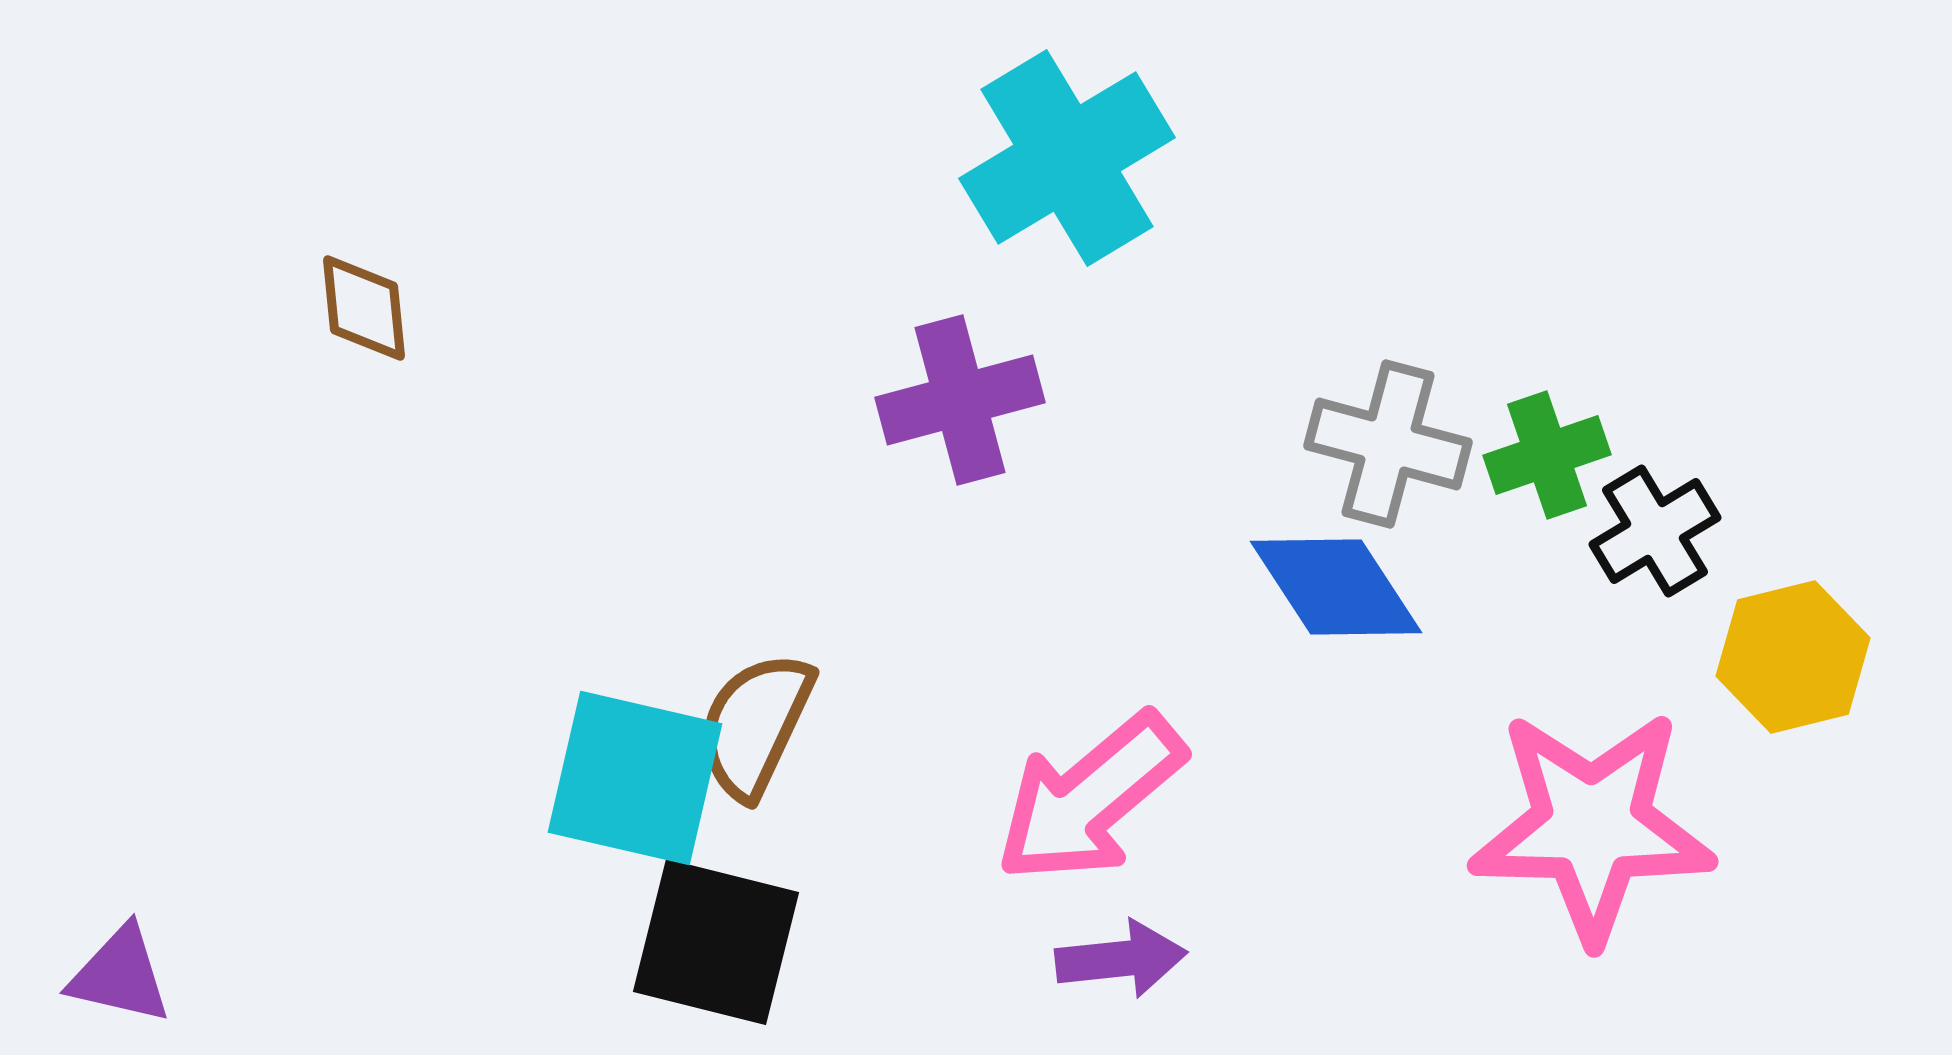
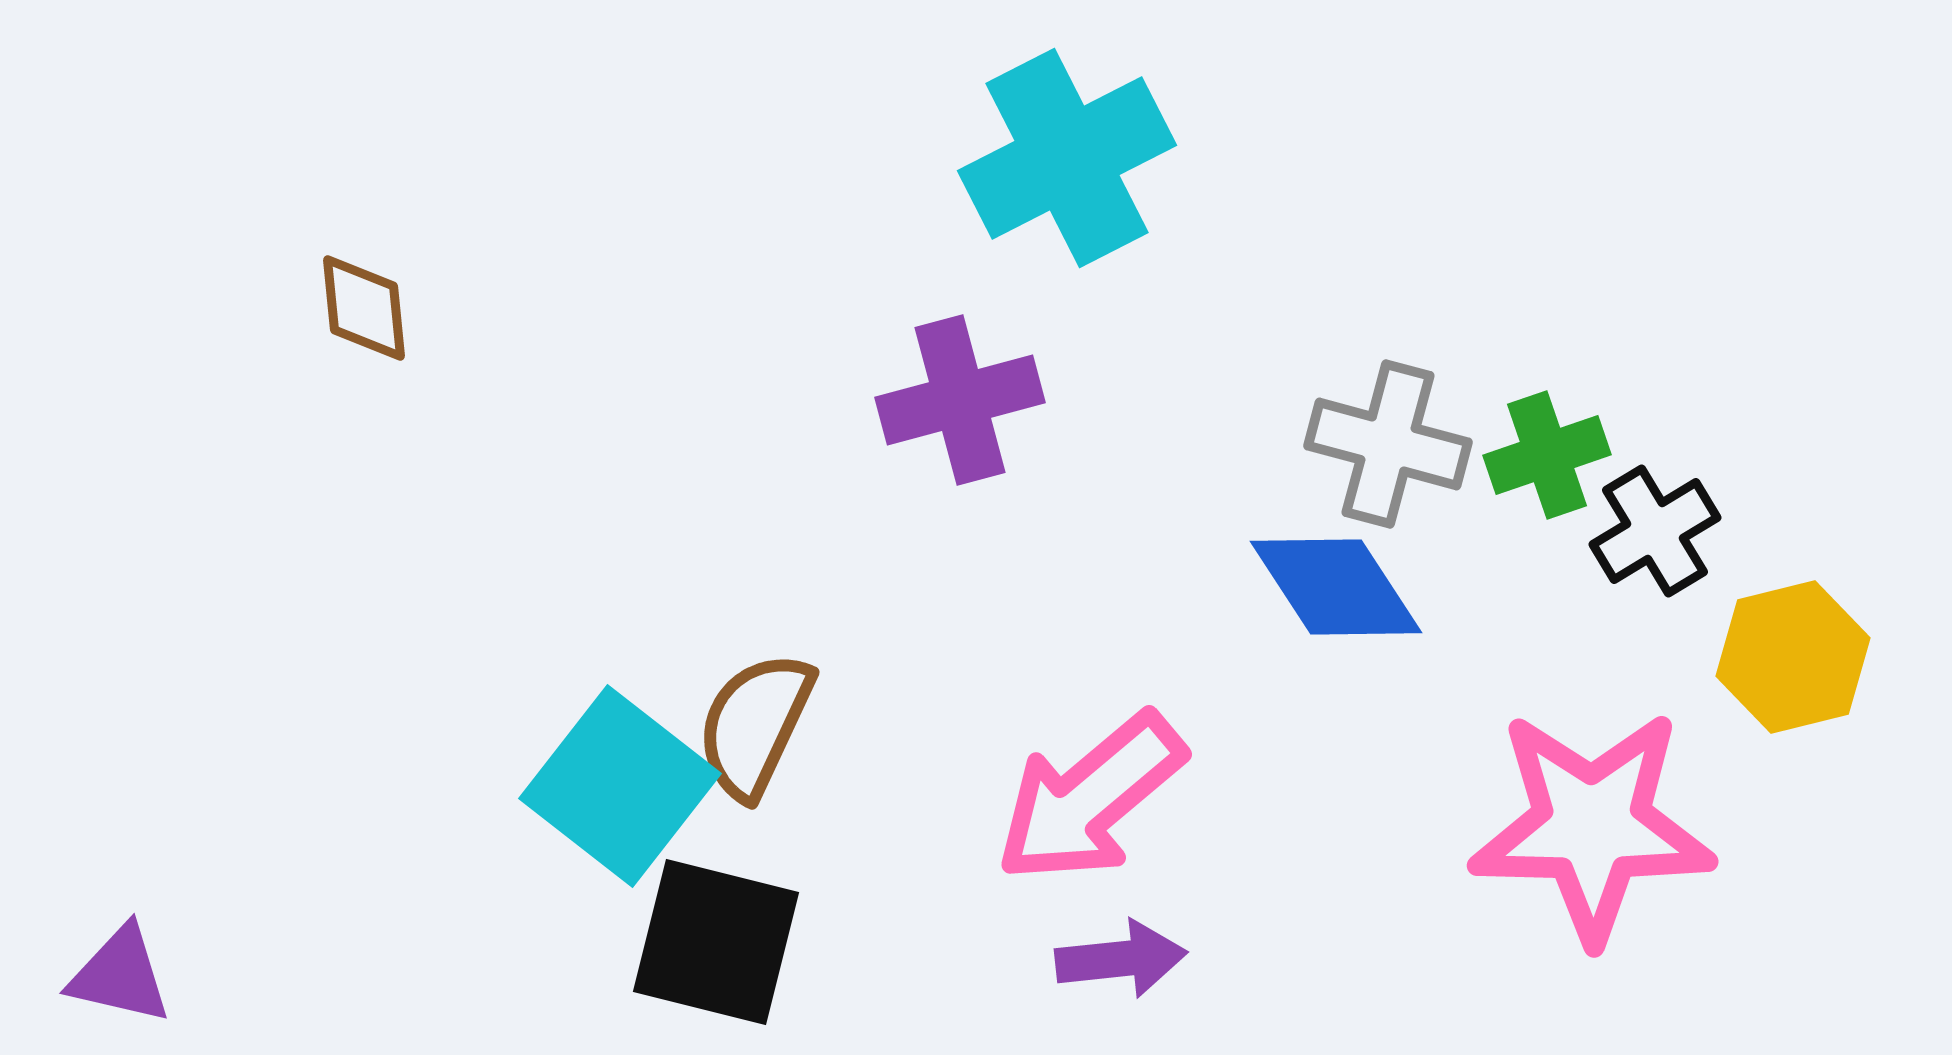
cyan cross: rotated 4 degrees clockwise
cyan square: moved 15 px left, 8 px down; rotated 25 degrees clockwise
